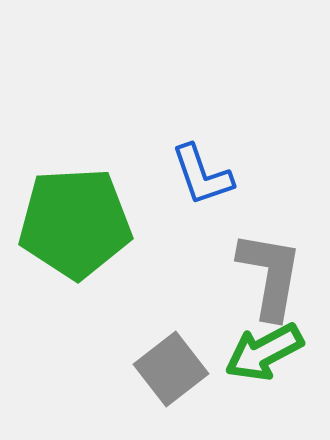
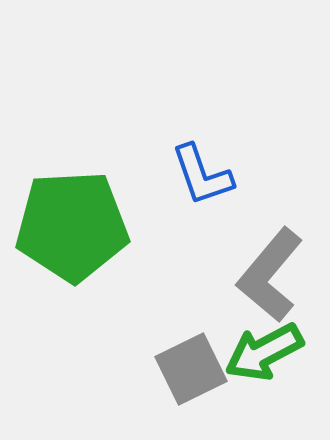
green pentagon: moved 3 px left, 3 px down
gray L-shape: rotated 150 degrees counterclockwise
gray square: moved 20 px right; rotated 12 degrees clockwise
